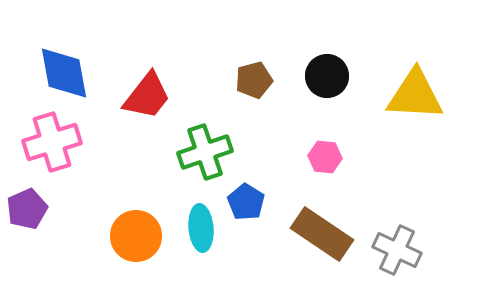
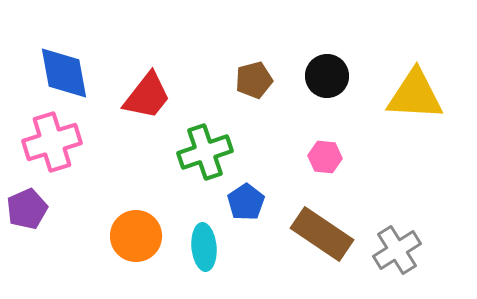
blue pentagon: rotated 6 degrees clockwise
cyan ellipse: moved 3 px right, 19 px down
gray cross: rotated 33 degrees clockwise
